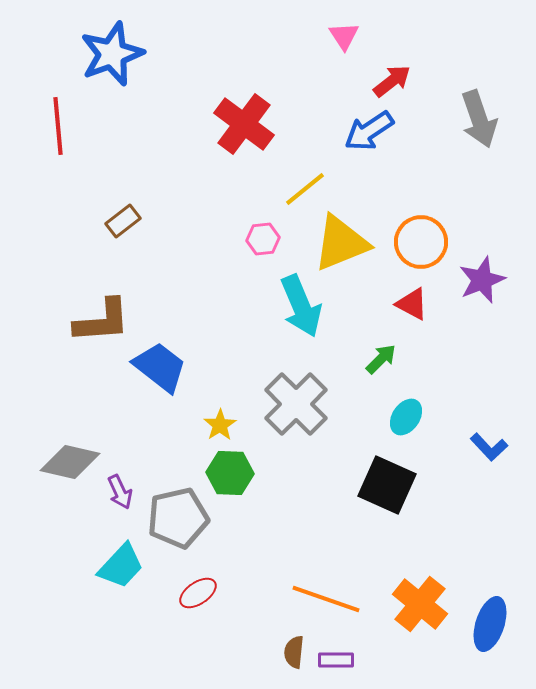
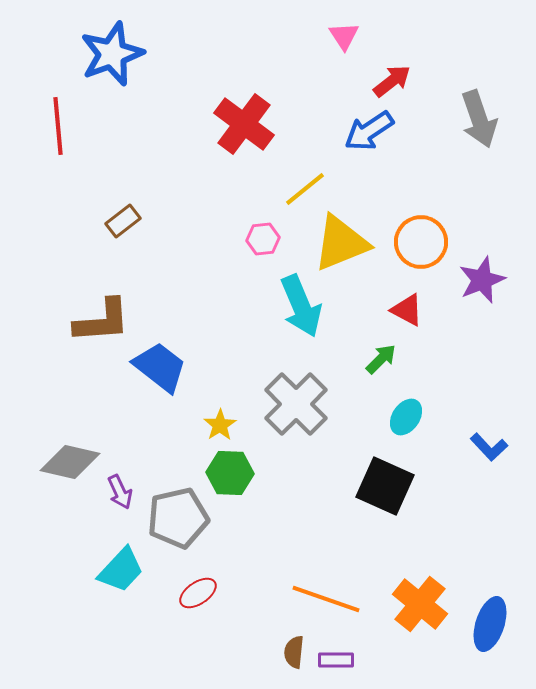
red triangle: moved 5 px left, 6 px down
black square: moved 2 px left, 1 px down
cyan trapezoid: moved 4 px down
